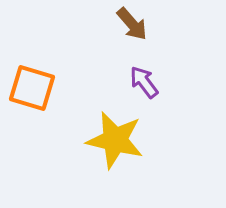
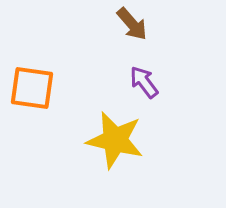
orange square: rotated 9 degrees counterclockwise
